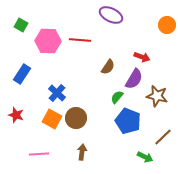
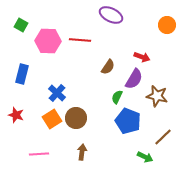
blue rectangle: rotated 18 degrees counterclockwise
green semicircle: rotated 16 degrees counterclockwise
orange square: rotated 30 degrees clockwise
